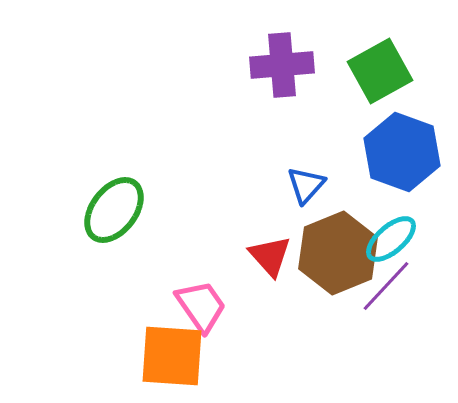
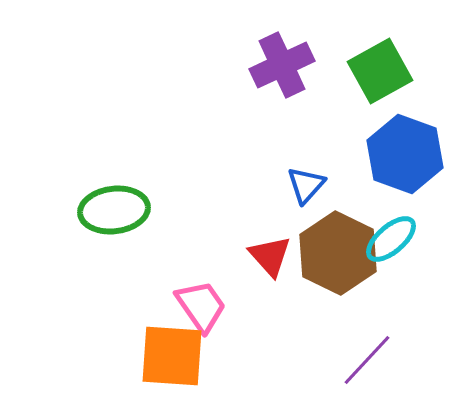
purple cross: rotated 20 degrees counterclockwise
blue hexagon: moved 3 px right, 2 px down
green ellipse: rotated 46 degrees clockwise
brown hexagon: rotated 12 degrees counterclockwise
purple line: moved 19 px left, 74 px down
